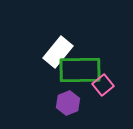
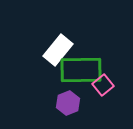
white rectangle: moved 2 px up
green rectangle: moved 1 px right
